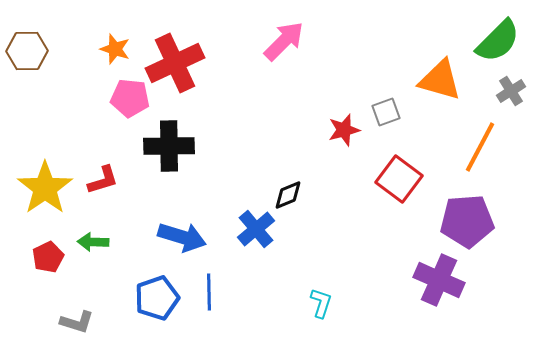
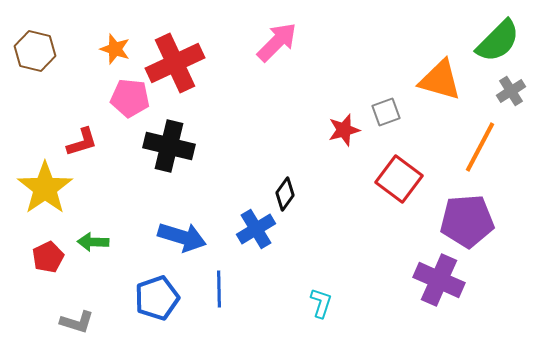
pink arrow: moved 7 px left, 1 px down
brown hexagon: moved 8 px right; rotated 15 degrees clockwise
black cross: rotated 15 degrees clockwise
red L-shape: moved 21 px left, 38 px up
black diamond: moved 3 px left, 1 px up; rotated 32 degrees counterclockwise
blue cross: rotated 9 degrees clockwise
blue line: moved 10 px right, 3 px up
